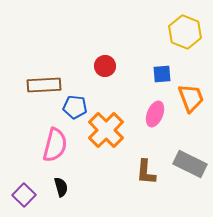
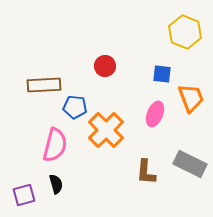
blue square: rotated 12 degrees clockwise
black semicircle: moved 5 px left, 3 px up
purple square: rotated 30 degrees clockwise
